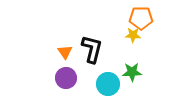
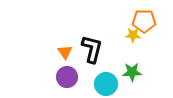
orange pentagon: moved 3 px right, 3 px down
purple circle: moved 1 px right, 1 px up
cyan circle: moved 2 px left
